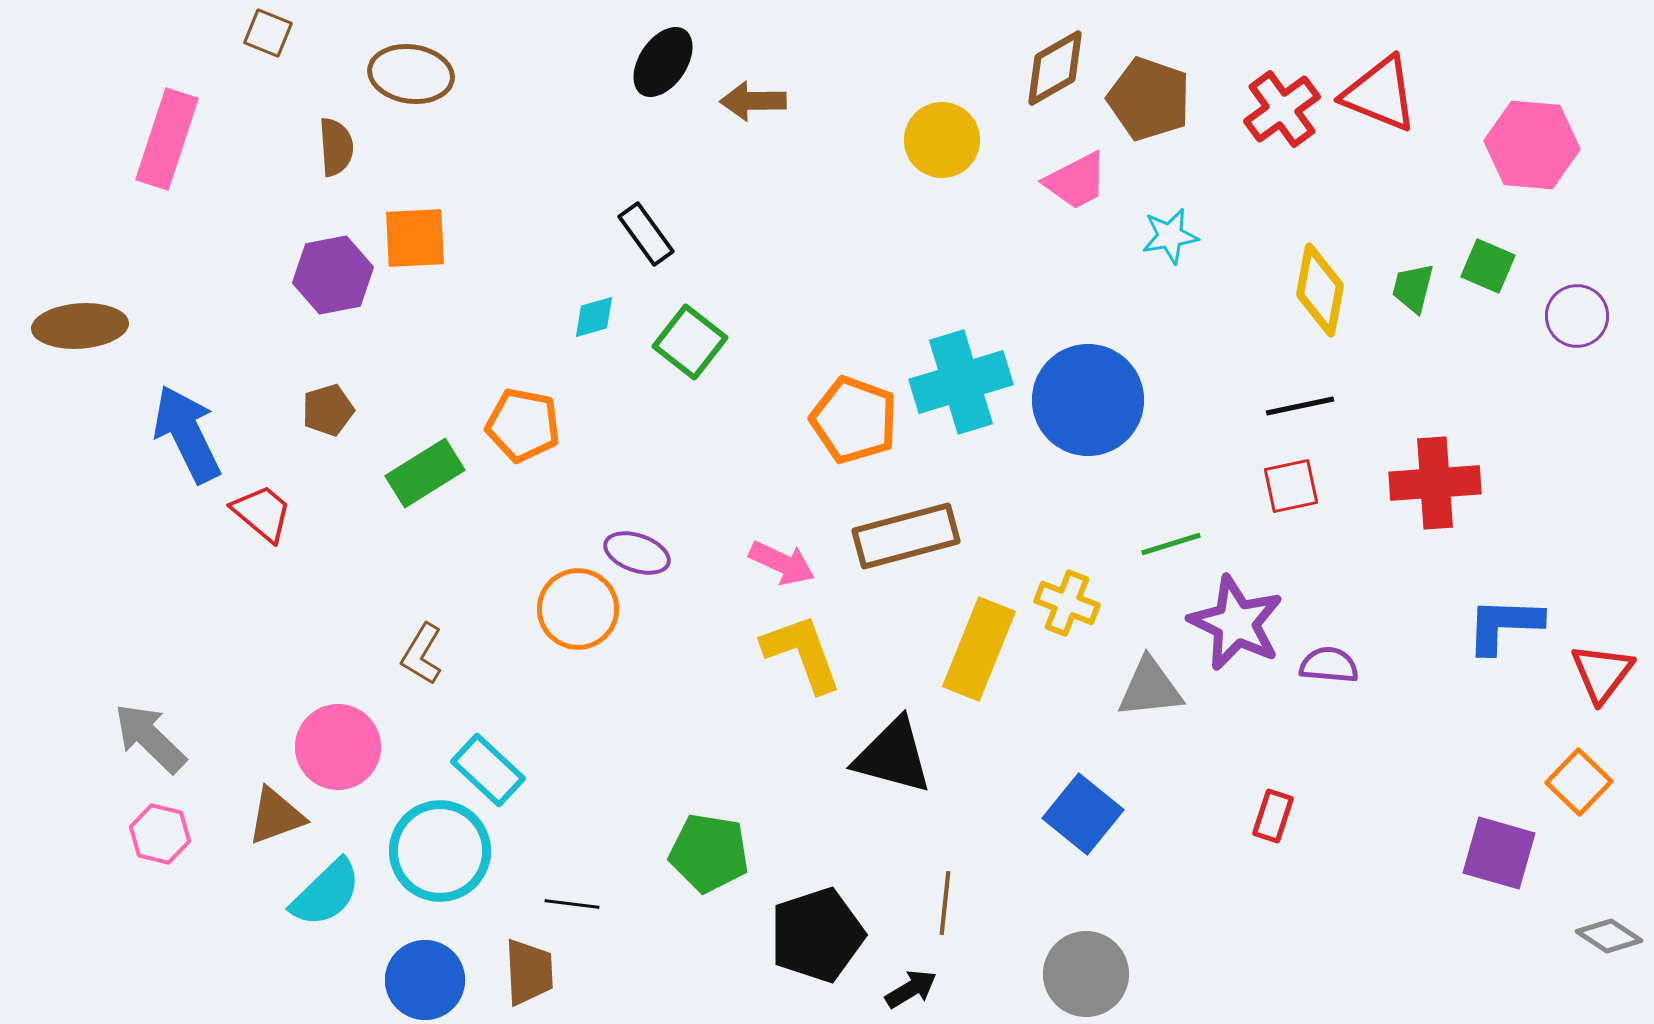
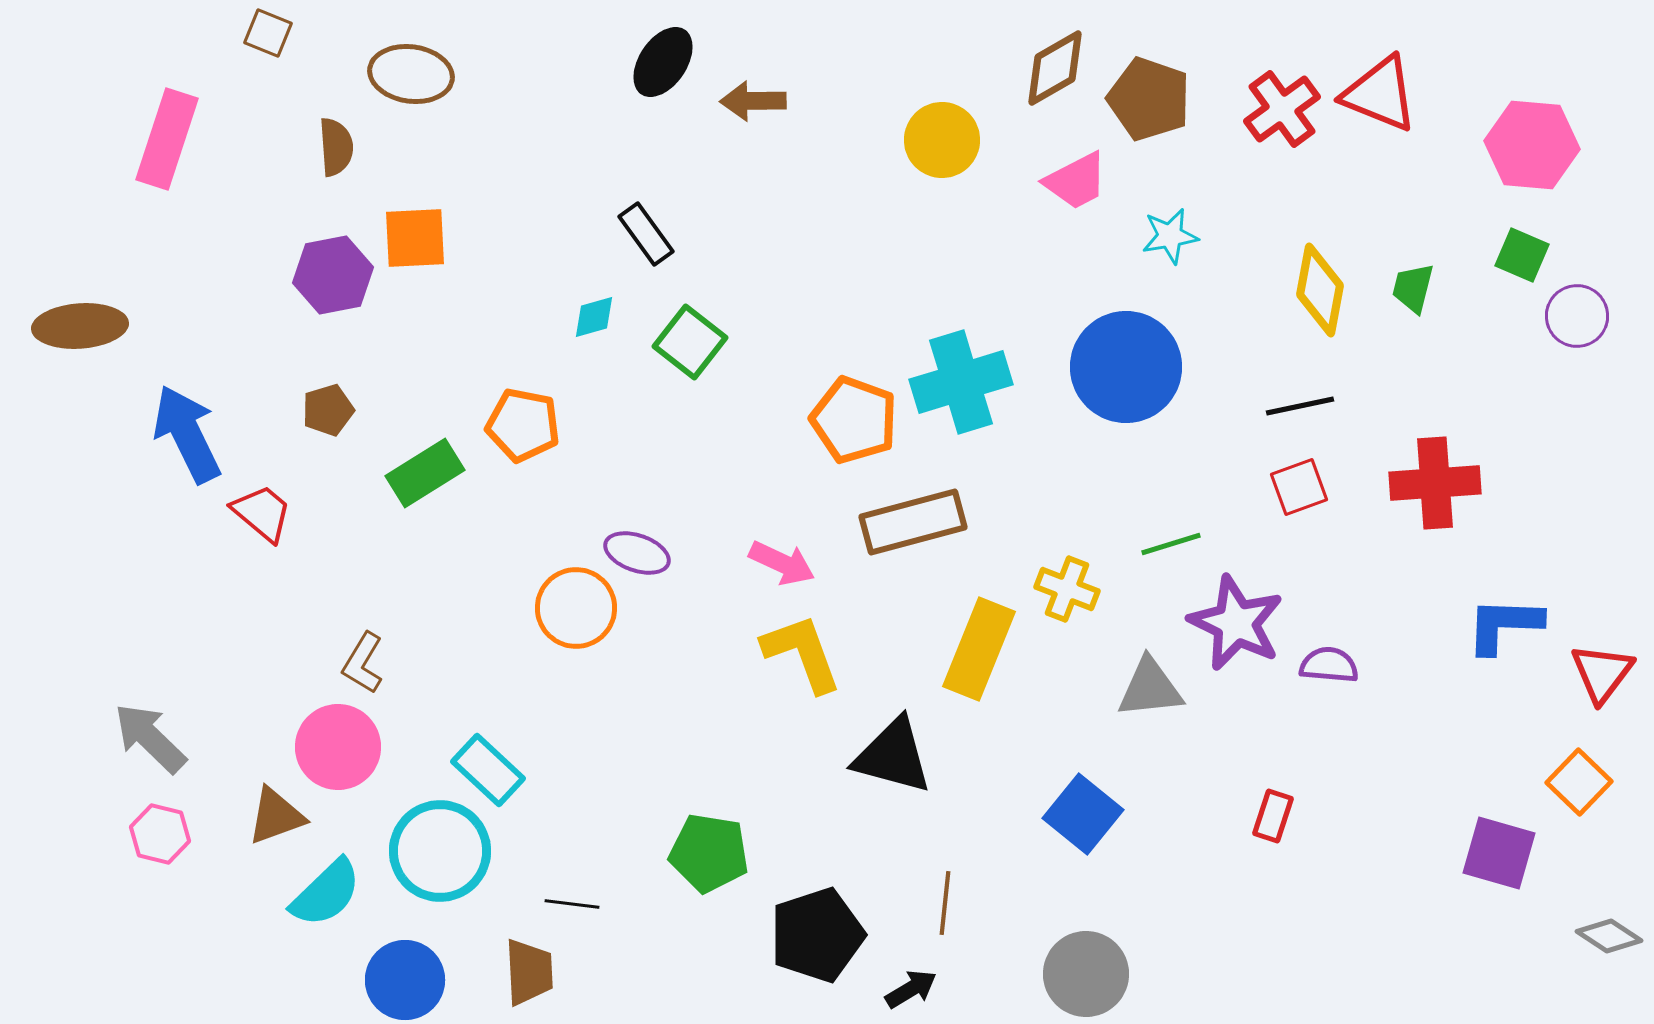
green square at (1488, 266): moved 34 px right, 11 px up
blue circle at (1088, 400): moved 38 px right, 33 px up
red square at (1291, 486): moved 8 px right, 1 px down; rotated 8 degrees counterclockwise
brown rectangle at (906, 536): moved 7 px right, 14 px up
yellow cross at (1067, 603): moved 14 px up
orange circle at (578, 609): moved 2 px left, 1 px up
brown L-shape at (422, 654): moved 59 px left, 9 px down
blue circle at (425, 980): moved 20 px left
